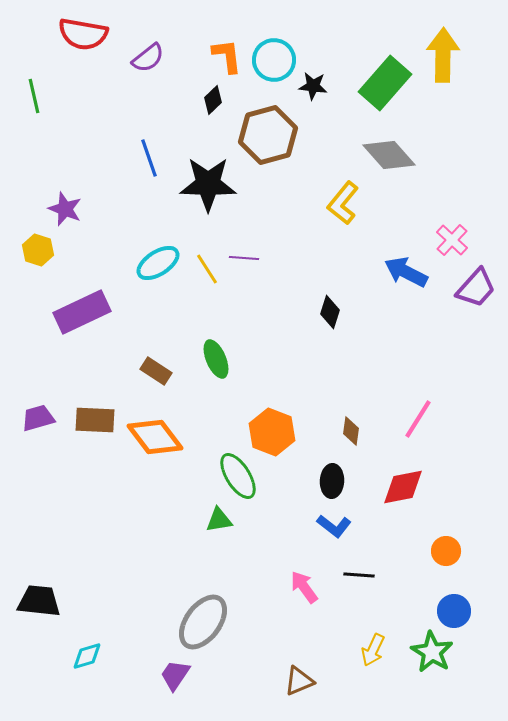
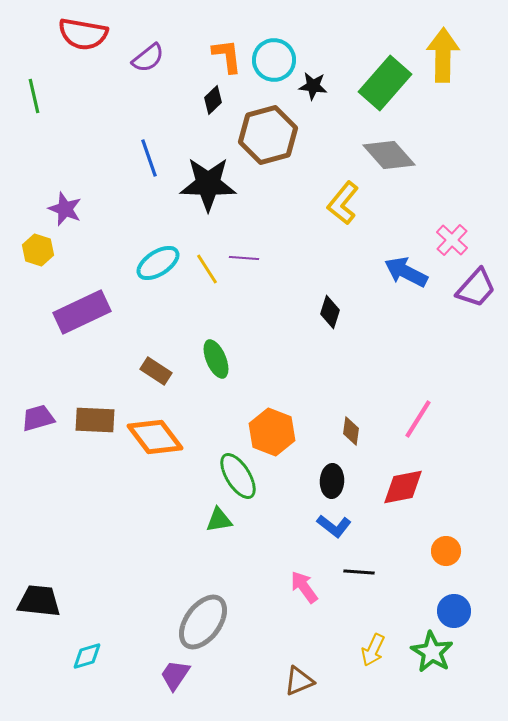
black line at (359, 575): moved 3 px up
